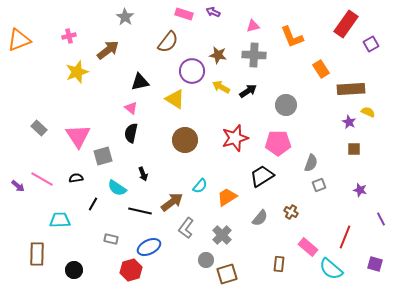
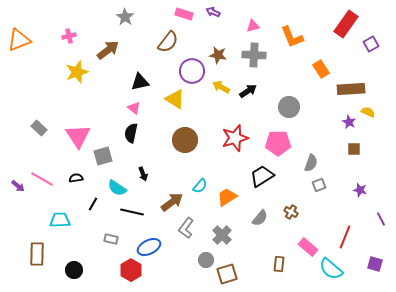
gray circle at (286, 105): moved 3 px right, 2 px down
pink triangle at (131, 108): moved 3 px right
black line at (140, 211): moved 8 px left, 1 px down
red hexagon at (131, 270): rotated 15 degrees counterclockwise
